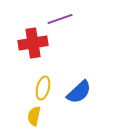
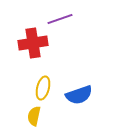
blue semicircle: moved 3 px down; rotated 24 degrees clockwise
